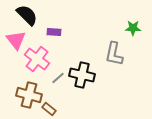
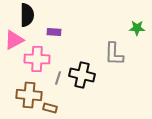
black semicircle: rotated 45 degrees clockwise
green star: moved 4 px right
pink triangle: moved 2 px left; rotated 40 degrees clockwise
gray L-shape: rotated 10 degrees counterclockwise
pink cross: rotated 35 degrees counterclockwise
gray line: rotated 32 degrees counterclockwise
brown cross: rotated 10 degrees counterclockwise
brown rectangle: moved 1 px right, 1 px up; rotated 24 degrees counterclockwise
